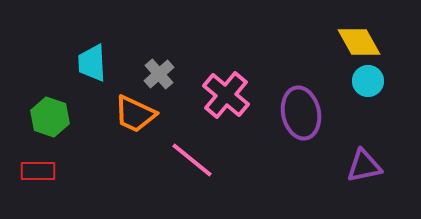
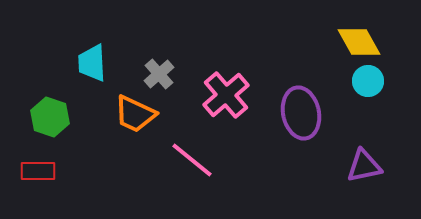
pink cross: rotated 9 degrees clockwise
